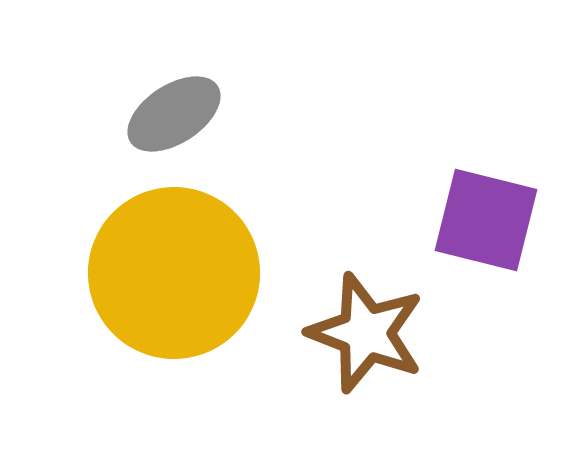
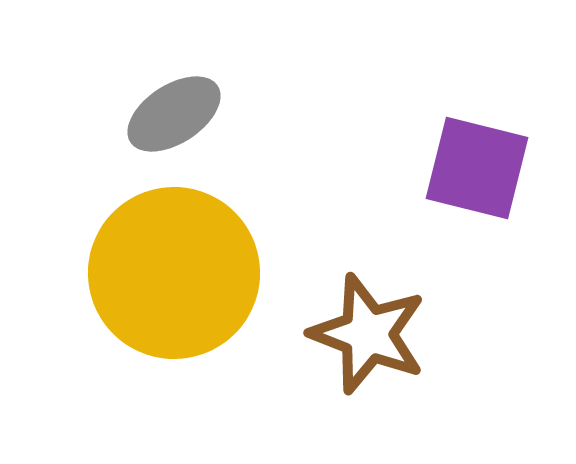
purple square: moved 9 px left, 52 px up
brown star: moved 2 px right, 1 px down
